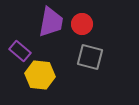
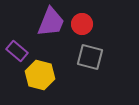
purple trapezoid: rotated 12 degrees clockwise
purple rectangle: moved 3 px left
yellow hexagon: rotated 8 degrees clockwise
